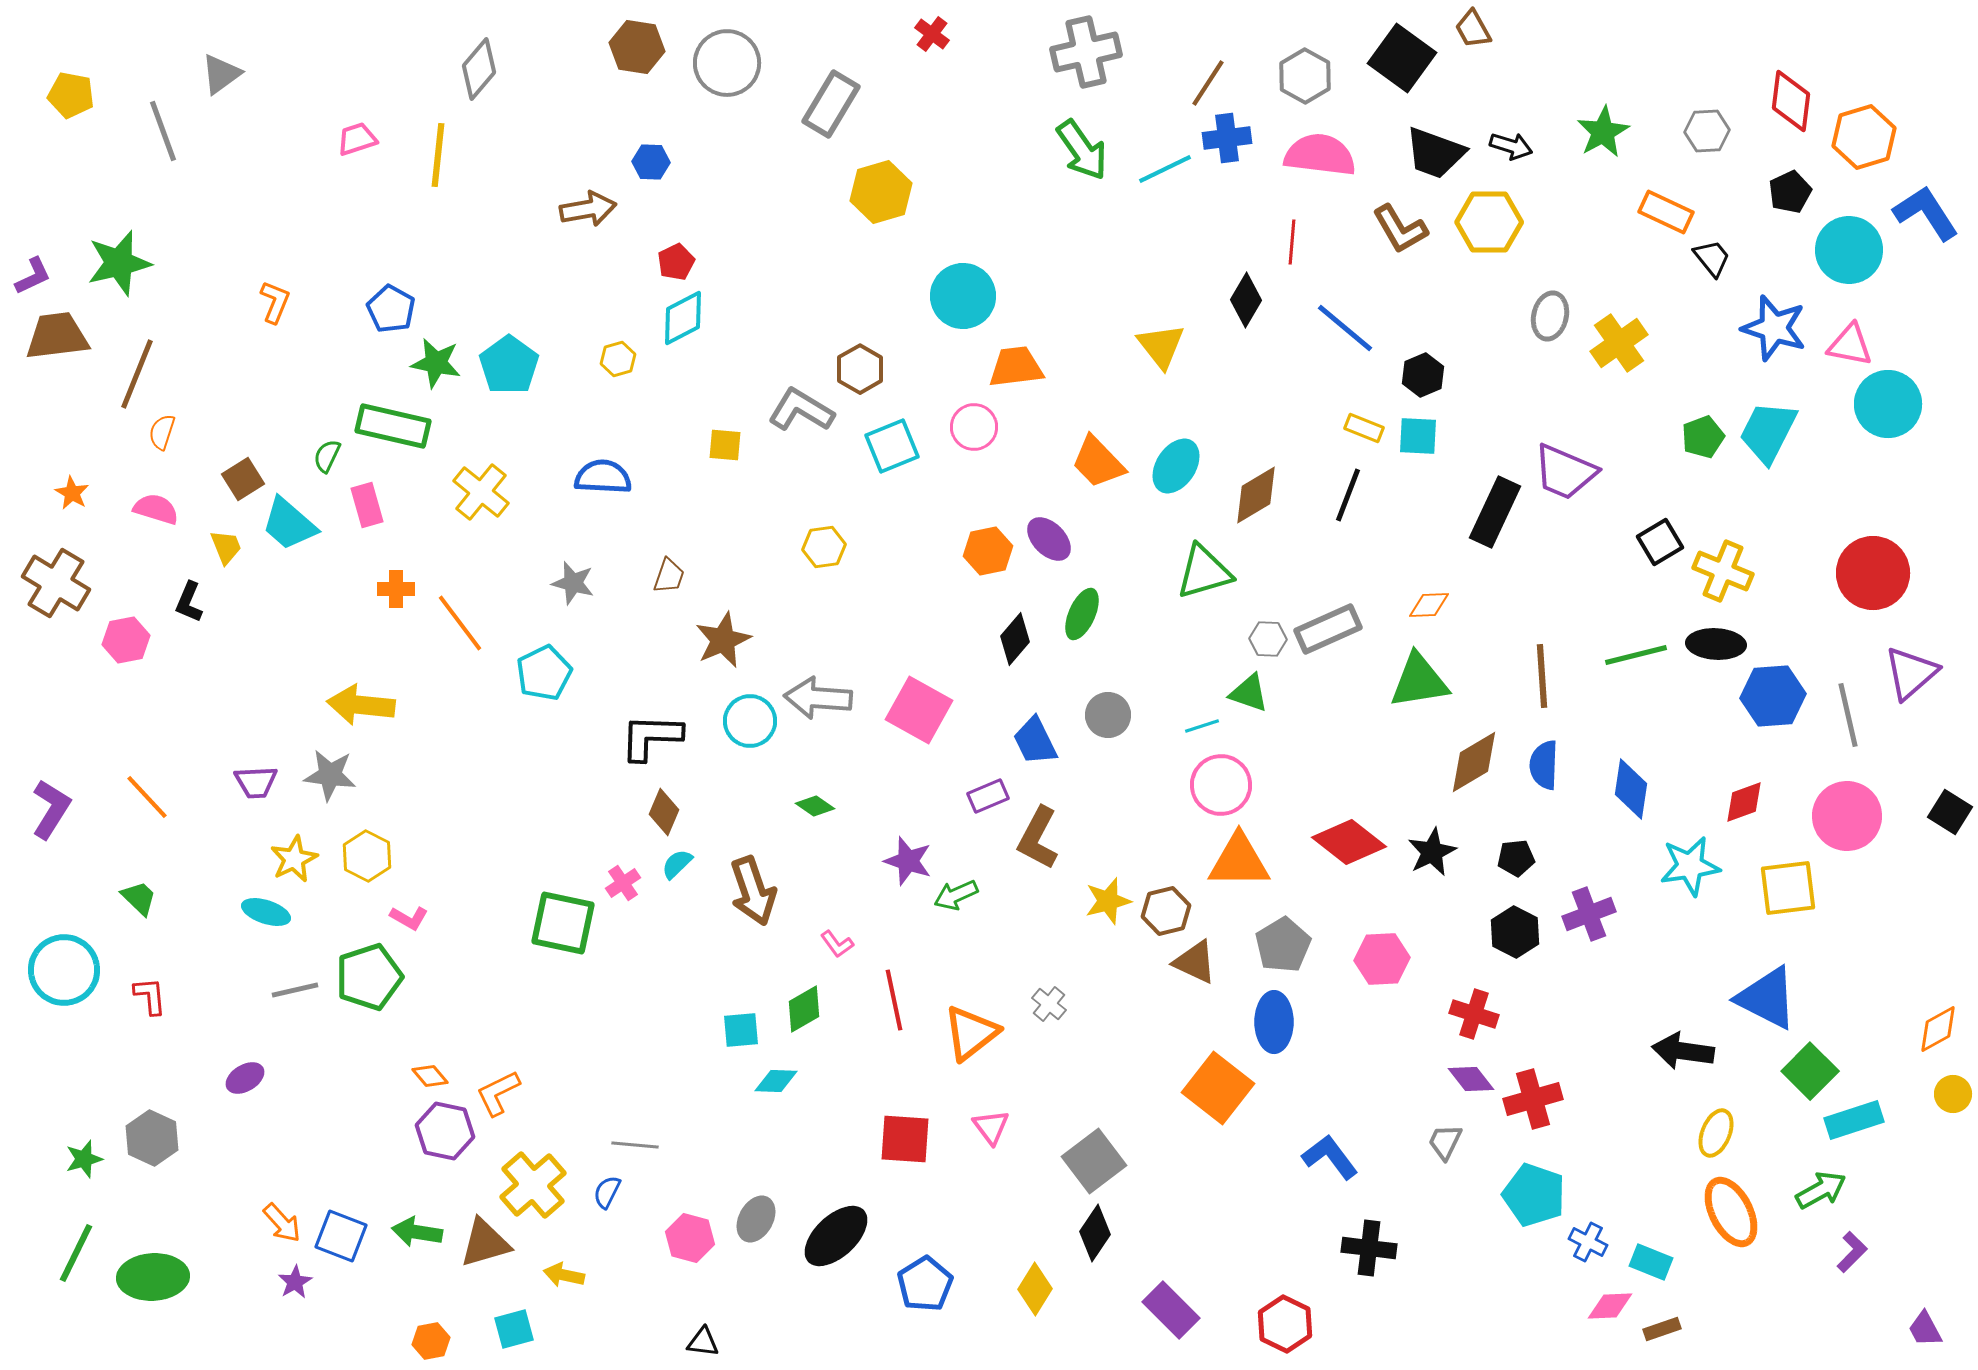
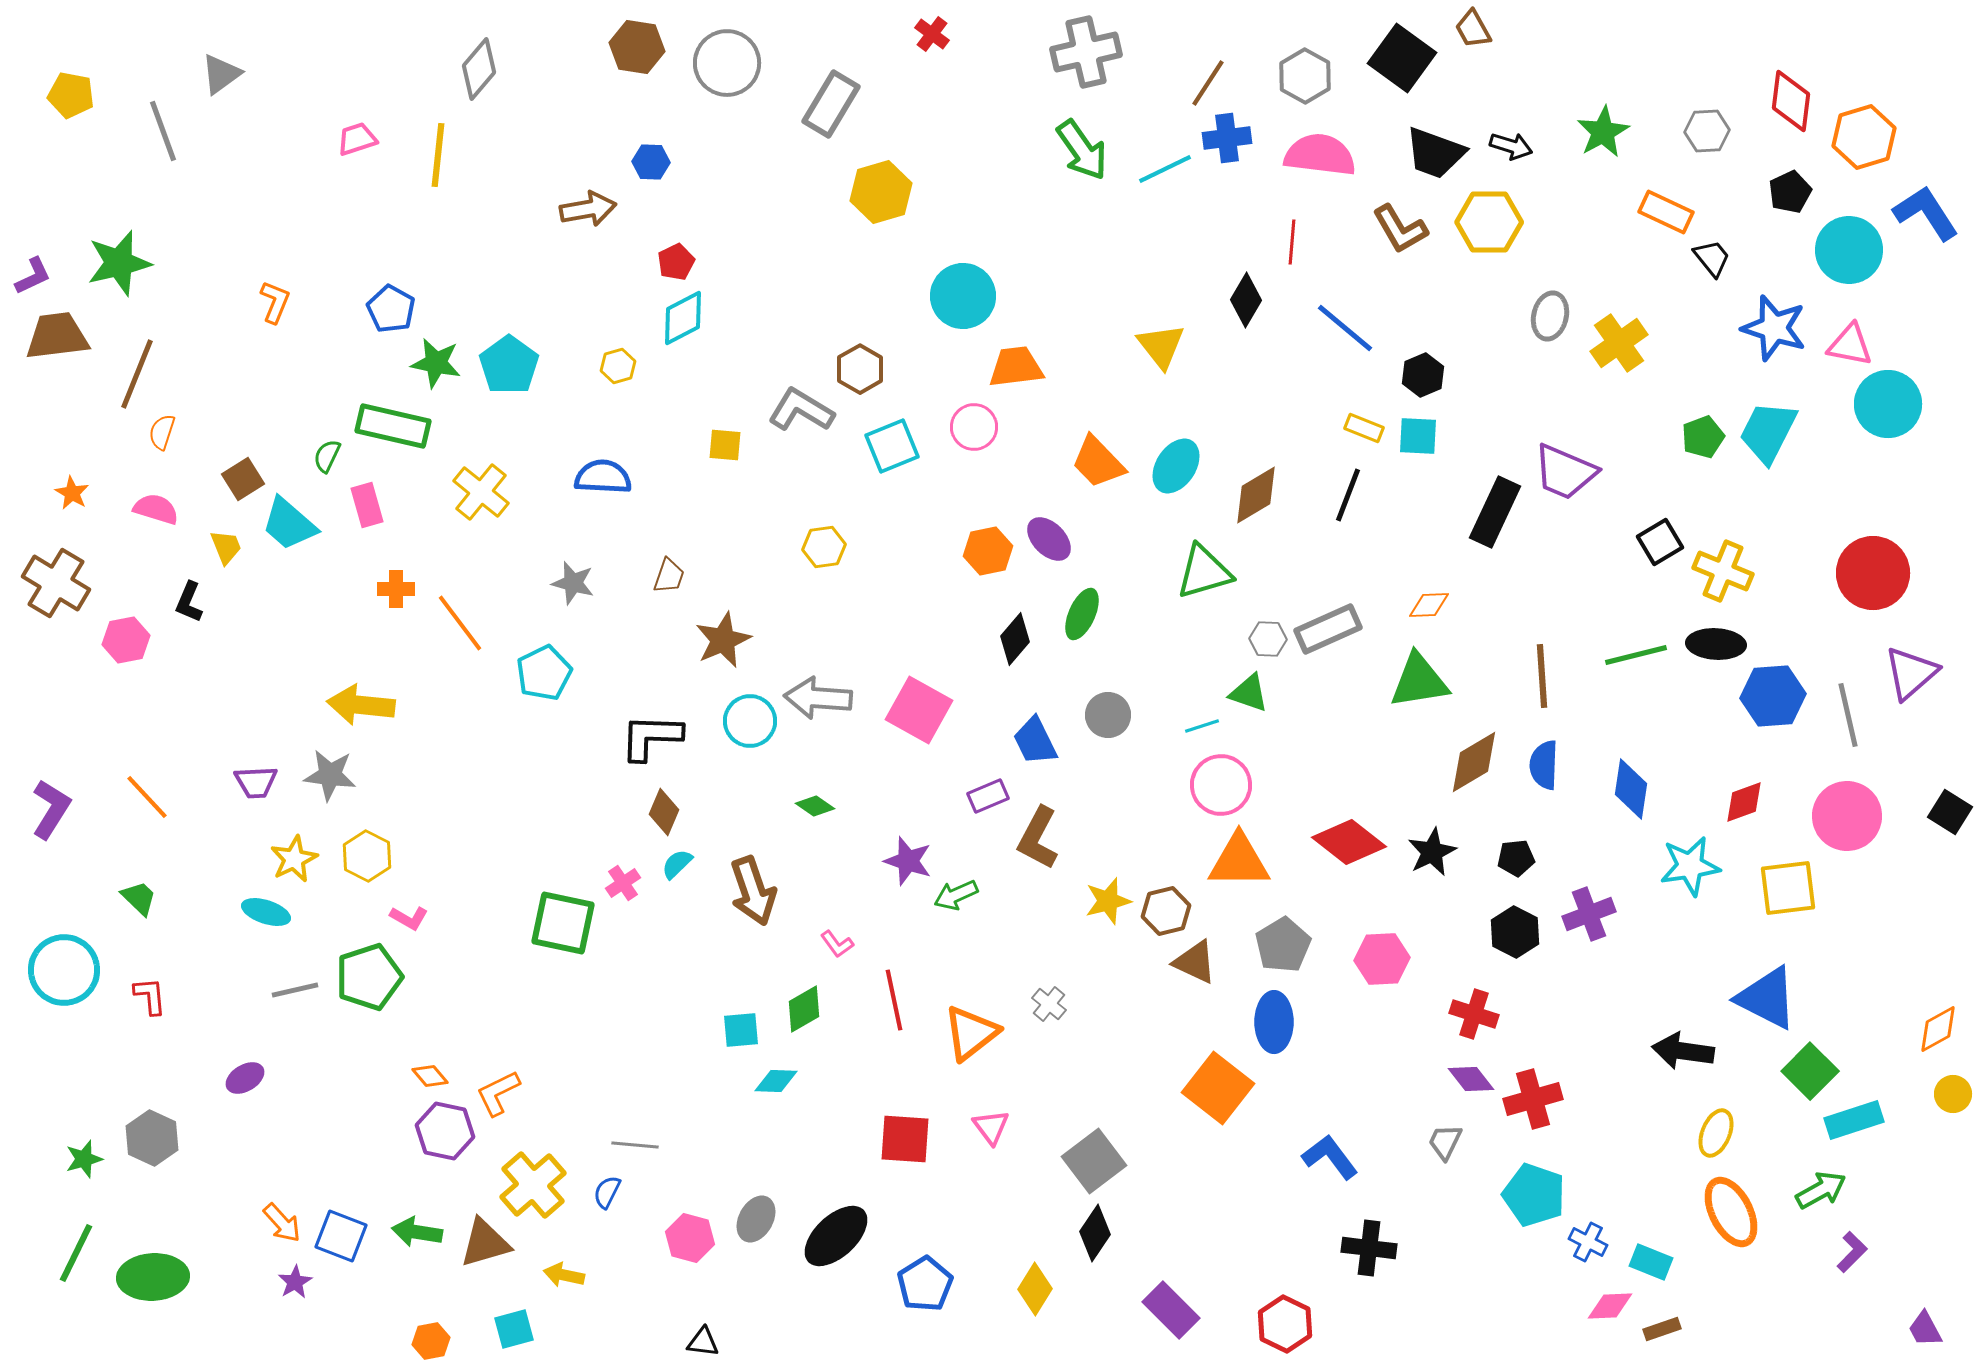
yellow hexagon at (618, 359): moved 7 px down
